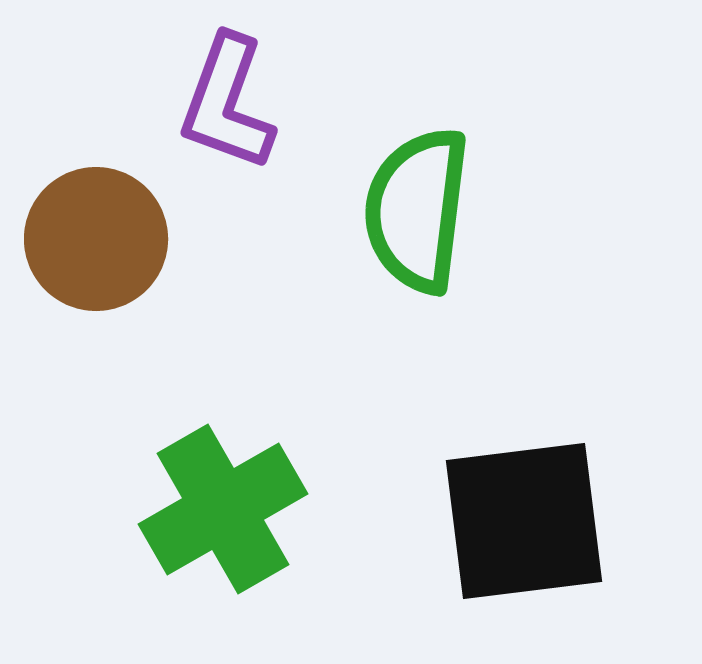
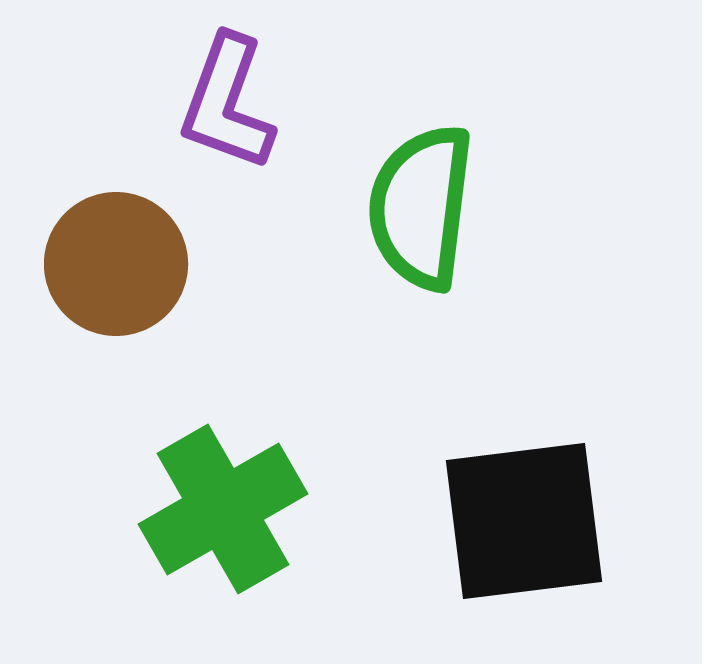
green semicircle: moved 4 px right, 3 px up
brown circle: moved 20 px right, 25 px down
